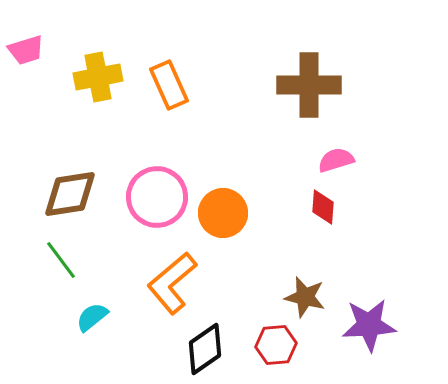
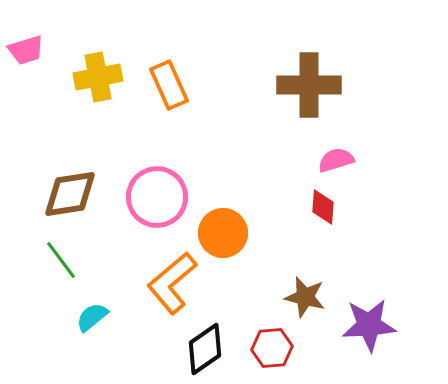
orange circle: moved 20 px down
red hexagon: moved 4 px left, 3 px down
